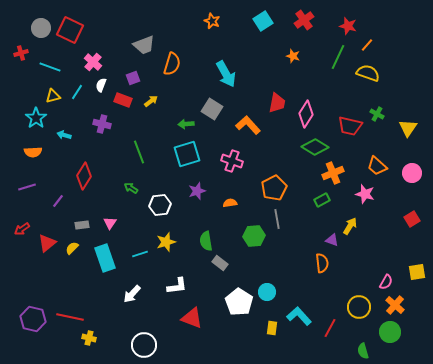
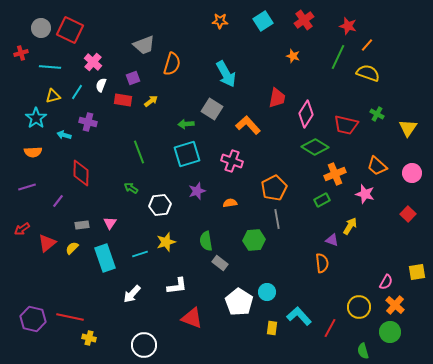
orange star at (212, 21): moved 8 px right; rotated 21 degrees counterclockwise
cyan line at (50, 67): rotated 15 degrees counterclockwise
red rectangle at (123, 100): rotated 12 degrees counterclockwise
red trapezoid at (277, 103): moved 5 px up
purple cross at (102, 124): moved 14 px left, 2 px up
red trapezoid at (350, 126): moved 4 px left, 1 px up
orange cross at (333, 173): moved 2 px right, 1 px down
red diamond at (84, 176): moved 3 px left, 3 px up; rotated 32 degrees counterclockwise
red square at (412, 219): moved 4 px left, 5 px up; rotated 14 degrees counterclockwise
green hexagon at (254, 236): moved 4 px down
